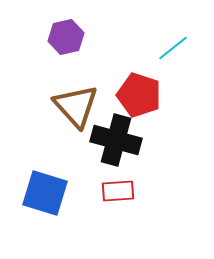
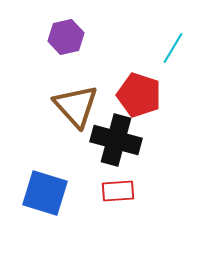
cyan line: rotated 20 degrees counterclockwise
